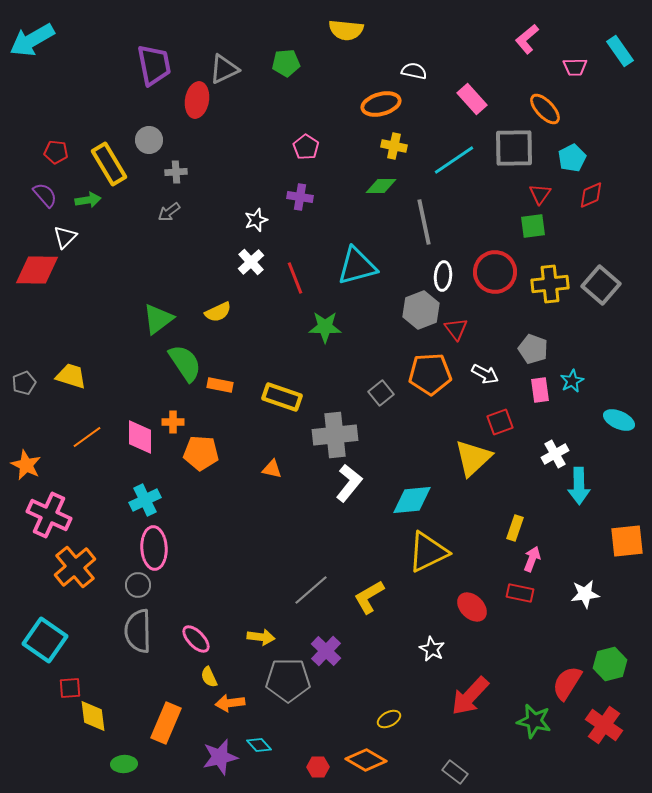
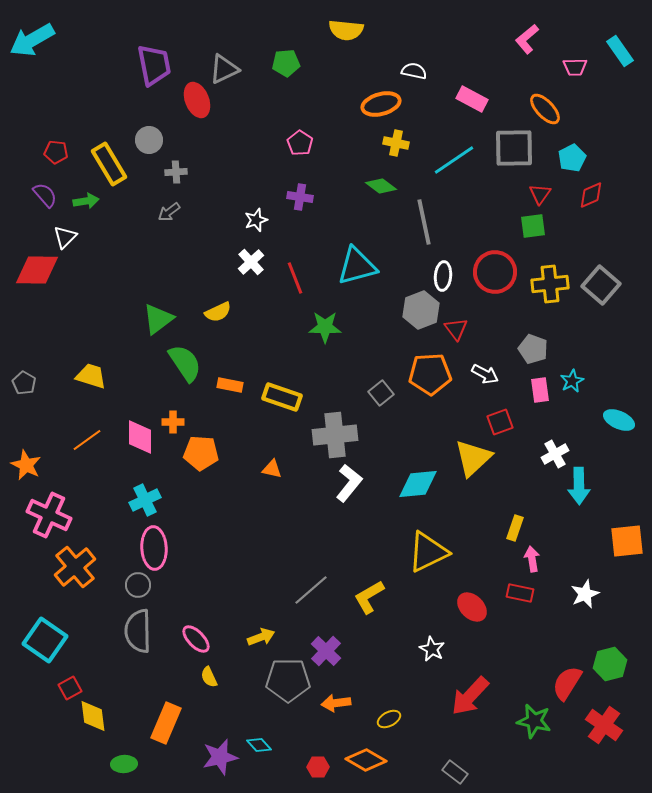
pink rectangle at (472, 99): rotated 20 degrees counterclockwise
red ellipse at (197, 100): rotated 32 degrees counterclockwise
yellow cross at (394, 146): moved 2 px right, 3 px up
pink pentagon at (306, 147): moved 6 px left, 4 px up
green diamond at (381, 186): rotated 36 degrees clockwise
green arrow at (88, 200): moved 2 px left, 1 px down
yellow trapezoid at (71, 376): moved 20 px right
gray pentagon at (24, 383): rotated 20 degrees counterclockwise
orange rectangle at (220, 385): moved 10 px right
orange line at (87, 437): moved 3 px down
cyan diamond at (412, 500): moved 6 px right, 16 px up
pink arrow at (532, 559): rotated 30 degrees counterclockwise
white star at (585, 594): rotated 16 degrees counterclockwise
yellow arrow at (261, 637): rotated 28 degrees counterclockwise
red square at (70, 688): rotated 25 degrees counterclockwise
orange arrow at (230, 703): moved 106 px right
